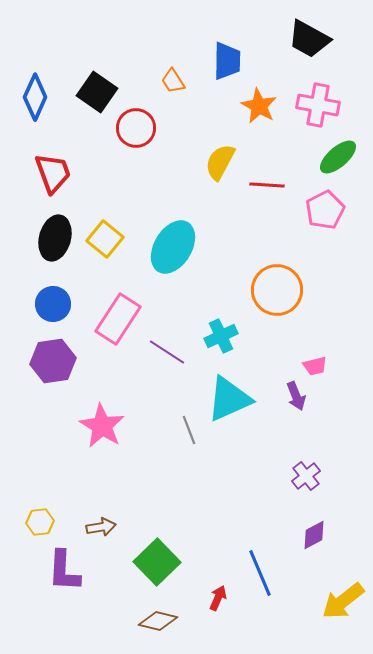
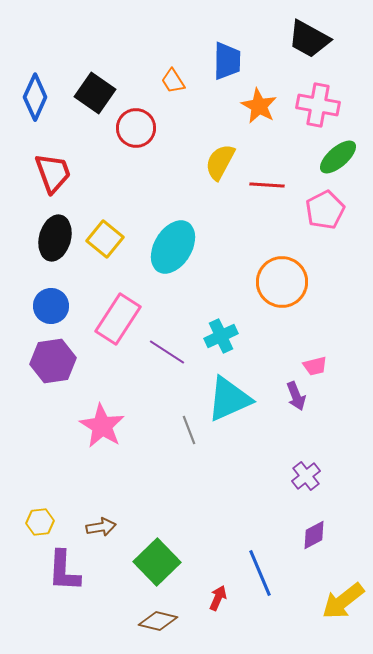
black square: moved 2 px left, 1 px down
orange circle: moved 5 px right, 8 px up
blue circle: moved 2 px left, 2 px down
